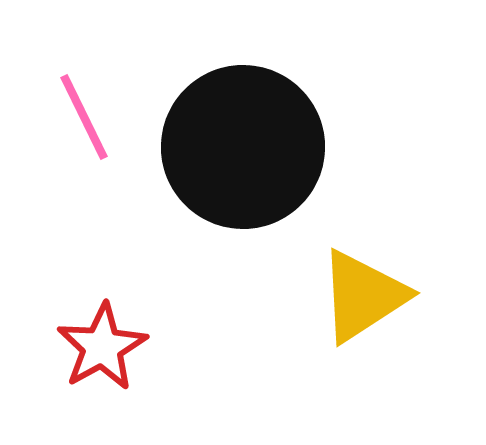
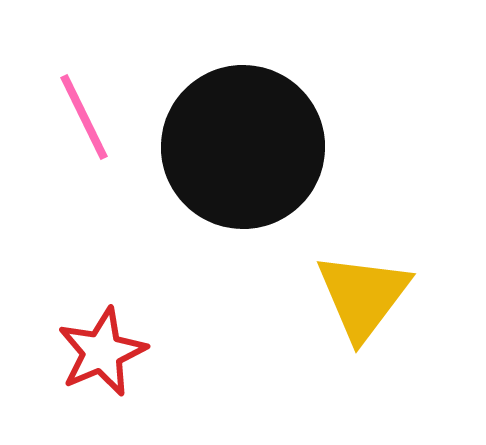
yellow triangle: rotated 20 degrees counterclockwise
red star: moved 5 px down; rotated 6 degrees clockwise
